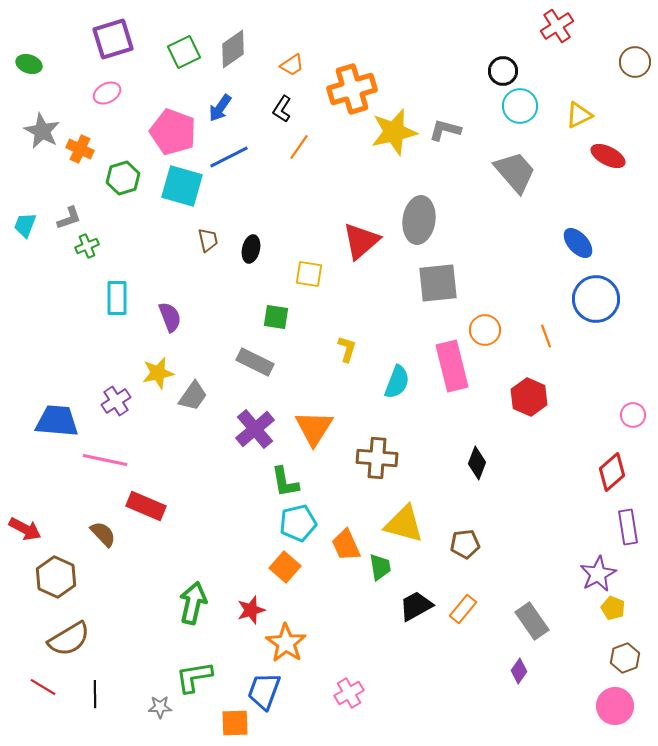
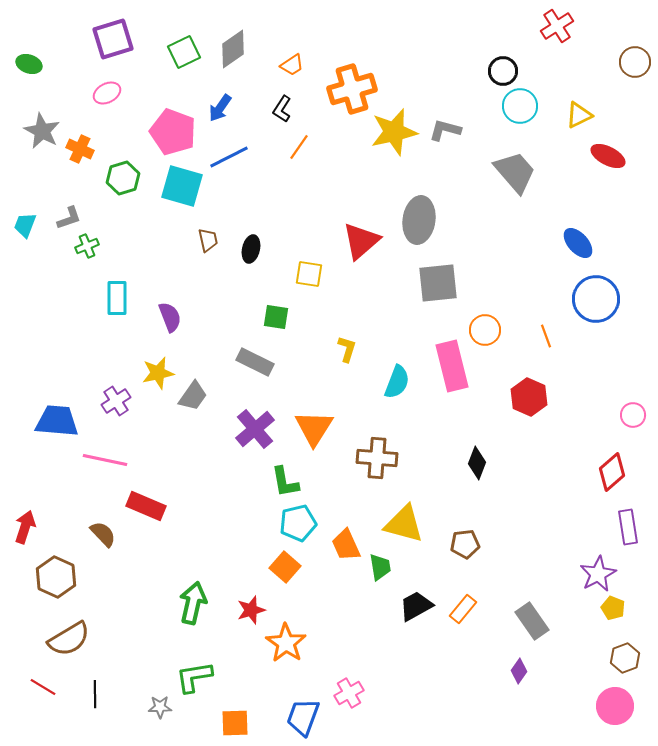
red arrow at (25, 529): moved 2 px up; rotated 100 degrees counterclockwise
blue trapezoid at (264, 691): moved 39 px right, 26 px down
